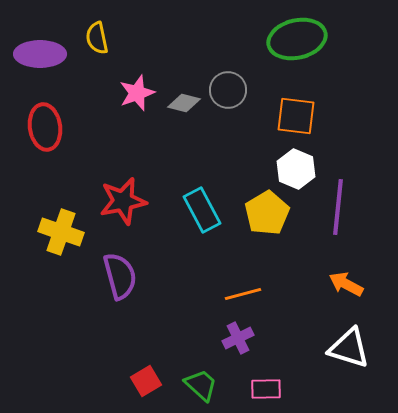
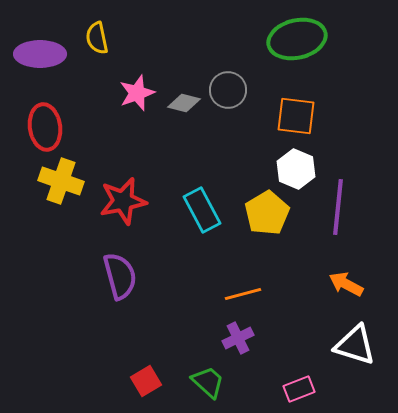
yellow cross: moved 51 px up
white triangle: moved 6 px right, 3 px up
green trapezoid: moved 7 px right, 3 px up
pink rectangle: moved 33 px right; rotated 20 degrees counterclockwise
